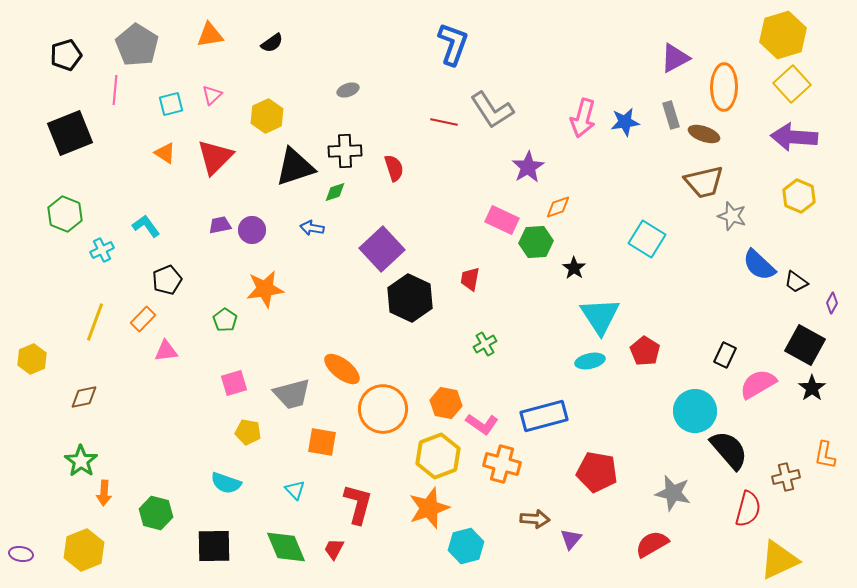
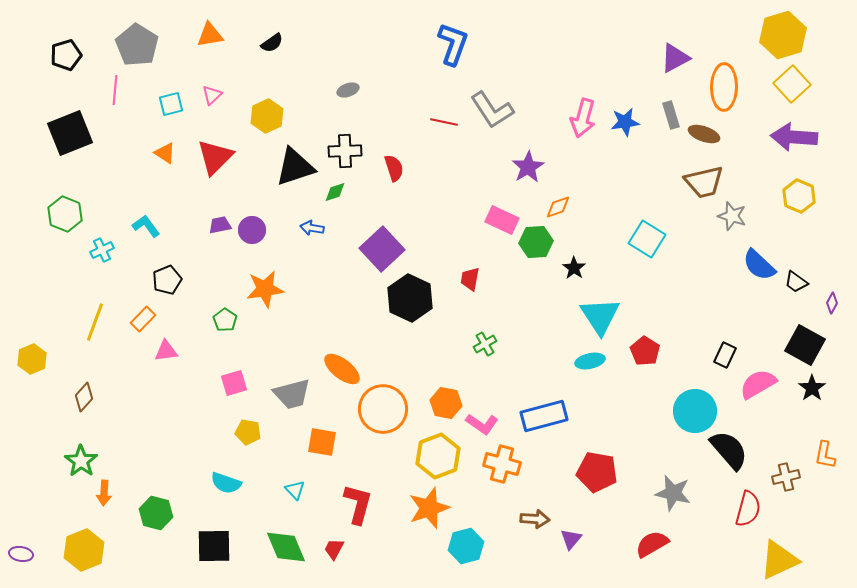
brown diamond at (84, 397): rotated 36 degrees counterclockwise
